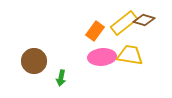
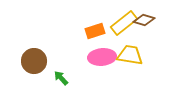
orange rectangle: rotated 36 degrees clockwise
green arrow: rotated 126 degrees clockwise
